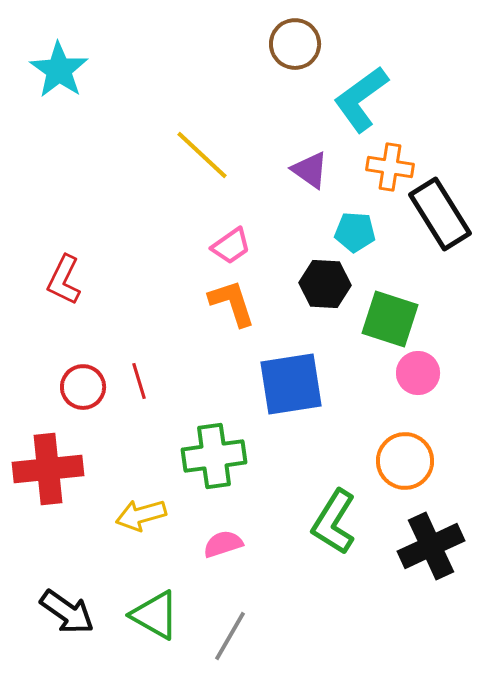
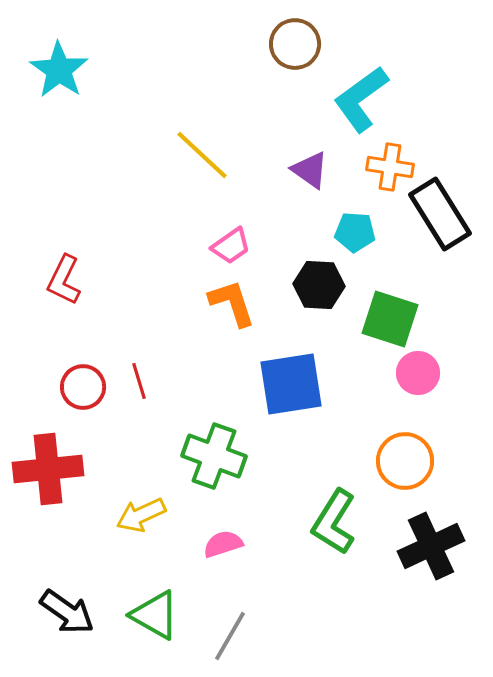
black hexagon: moved 6 px left, 1 px down
green cross: rotated 28 degrees clockwise
yellow arrow: rotated 9 degrees counterclockwise
